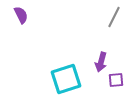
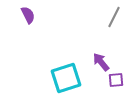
purple semicircle: moved 7 px right
purple arrow: rotated 126 degrees clockwise
cyan square: moved 1 px up
